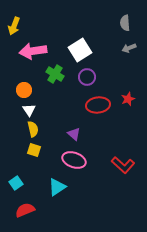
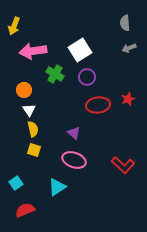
purple triangle: moved 1 px up
